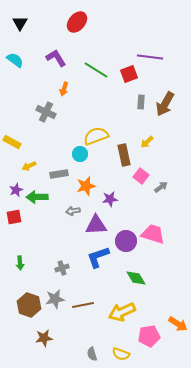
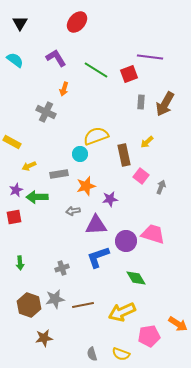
gray arrow at (161, 187): rotated 32 degrees counterclockwise
